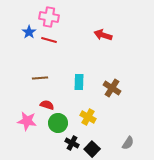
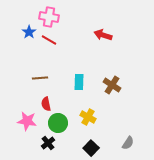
red line: rotated 14 degrees clockwise
brown cross: moved 3 px up
red semicircle: moved 1 px left, 1 px up; rotated 120 degrees counterclockwise
black cross: moved 24 px left; rotated 24 degrees clockwise
black square: moved 1 px left, 1 px up
